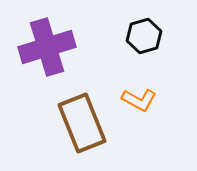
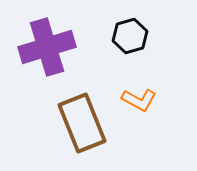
black hexagon: moved 14 px left
